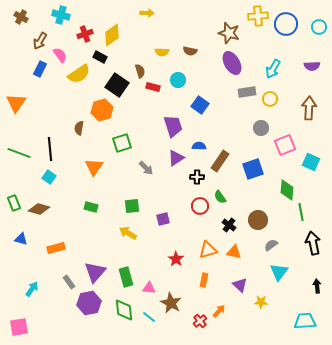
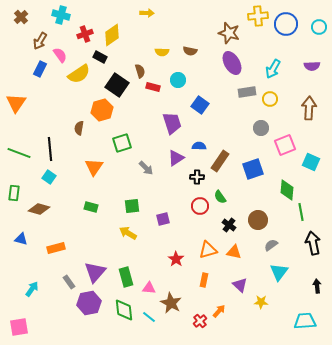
brown cross at (21, 17): rotated 16 degrees clockwise
purple trapezoid at (173, 126): moved 1 px left, 3 px up
green rectangle at (14, 203): moved 10 px up; rotated 28 degrees clockwise
